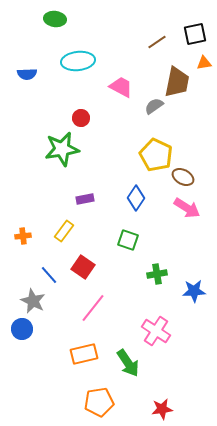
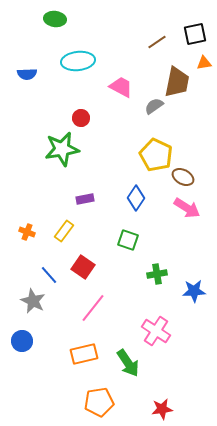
orange cross: moved 4 px right, 4 px up; rotated 28 degrees clockwise
blue circle: moved 12 px down
